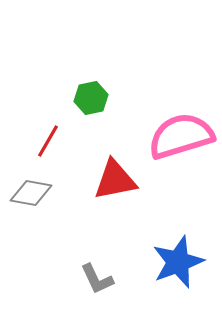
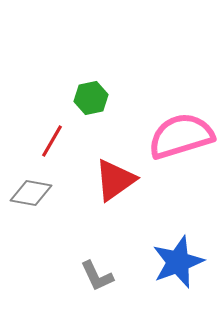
red line: moved 4 px right
red triangle: rotated 24 degrees counterclockwise
gray L-shape: moved 3 px up
